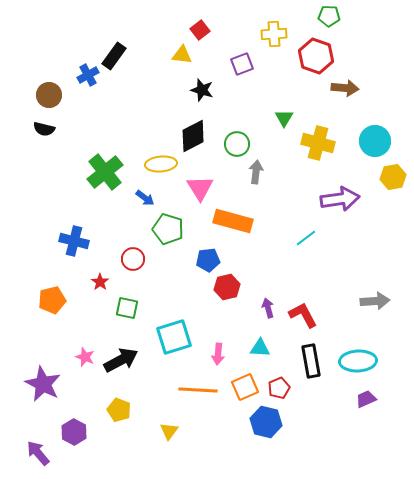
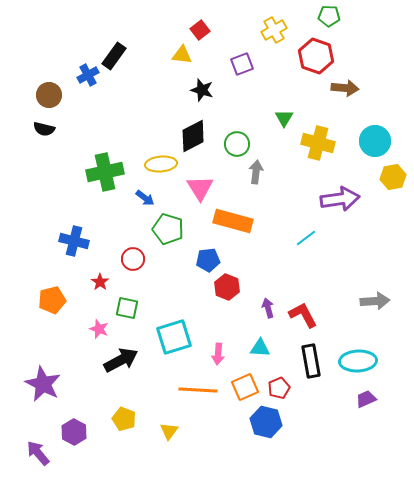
yellow cross at (274, 34): moved 4 px up; rotated 25 degrees counterclockwise
green cross at (105, 172): rotated 27 degrees clockwise
red hexagon at (227, 287): rotated 25 degrees counterclockwise
pink star at (85, 357): moved 14 px right, 28 px up
yellow pentagon at (119, 410): moved 5 px right, 9 px down
